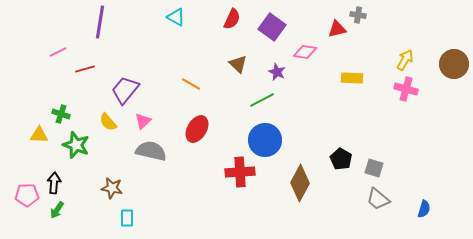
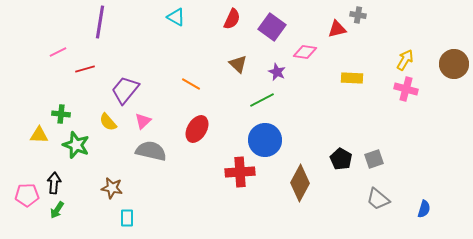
green cross: rotated 12 degrees counterclockwise
gray square: moved 9 px up; rotated 36 degrees counterclockwise
